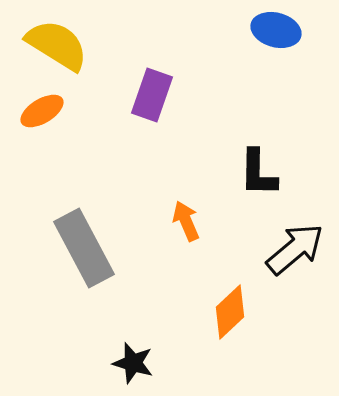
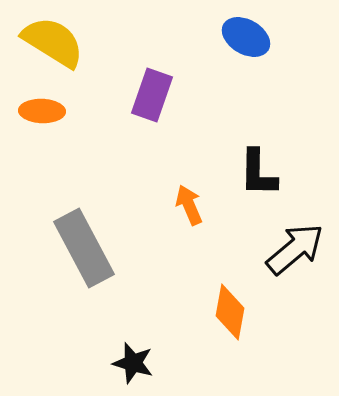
blue ellipse: moved 30 px left, 7 px down; rotated 15 degrees clockwise
yellow semicircle: moved 4 px left, 3 px up
orange ellipse: rotated 33 degrees clockwise
orange arrow: moved 3 px right, 16 px up
orange diamond: rotated 36 degrees counterclockwise
